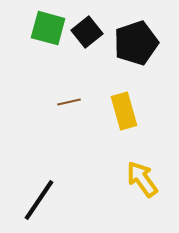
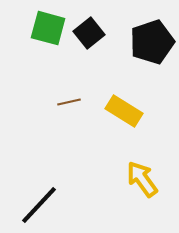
black square: moved 2 px right, 1 px down
black pentagon: moved 16 px right, 1 px up
yellow rectangle: rotated 42 degrees counterclockwise
black line: moved 5 px down; rotated 9 degrees clockwise
